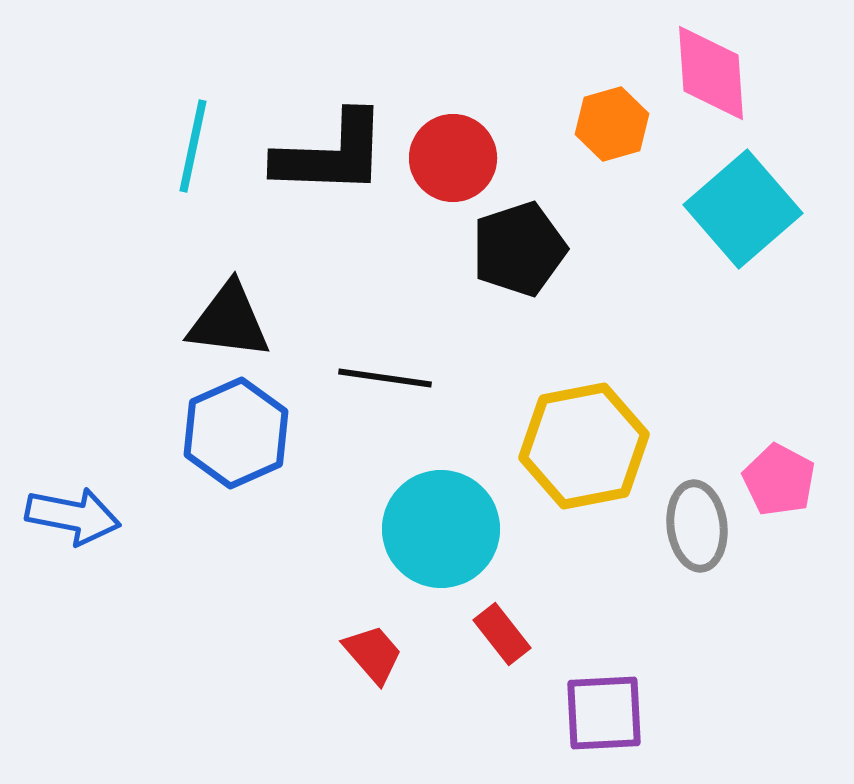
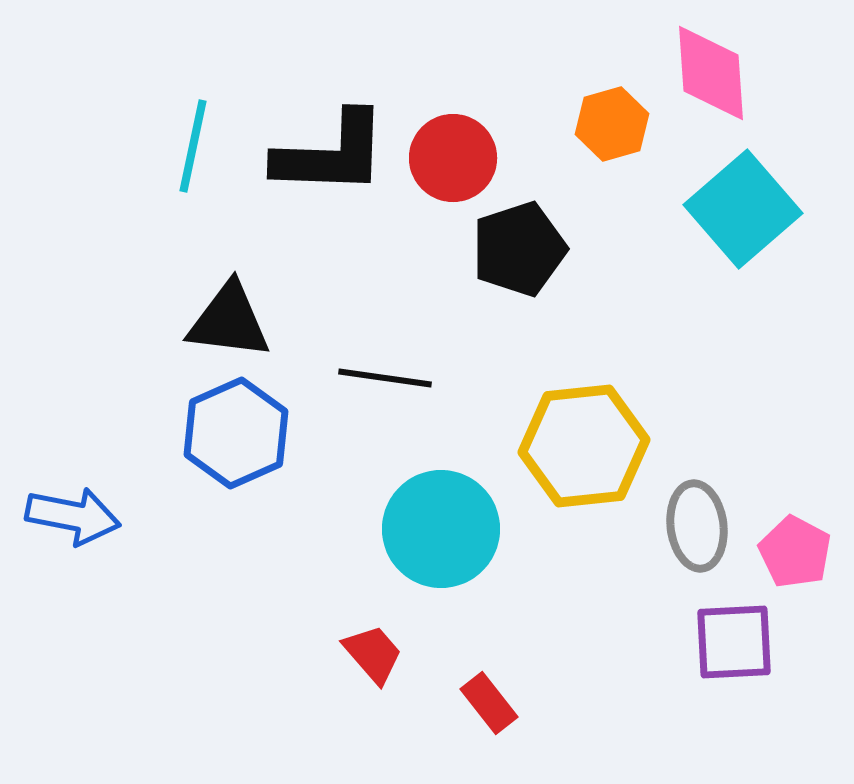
yellow hexagon: rotated 5 degrees clockwise
pink pentagon: moved 16 px right, 72 px down
red rectangle: moved 13 px left, 69 px down
purple square: moved 130 px right, 71 px up
